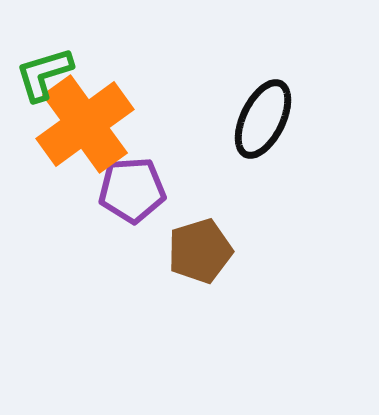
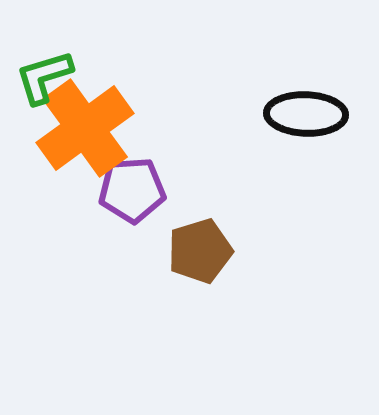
green L-shape: moved 3 px down
black ellipse: moved 43 px right, 5 px up; rotated 66 degrees clockwise
orange cross: moved 4 px down
